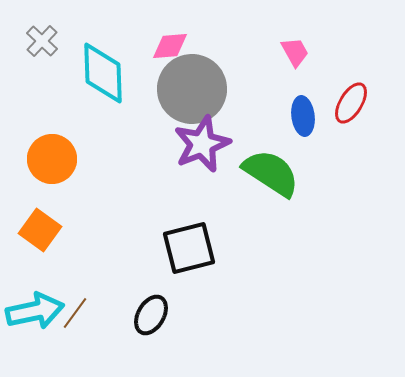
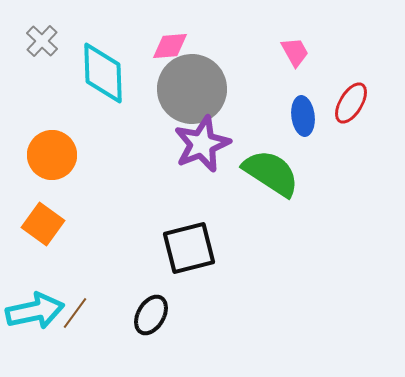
orange circle: moved 4 px up
orange square: moved 3 px right, 6 px up
